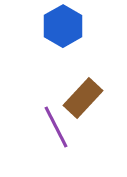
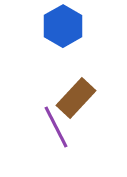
brown rectangle: moved 7 px left
